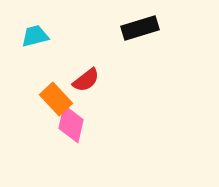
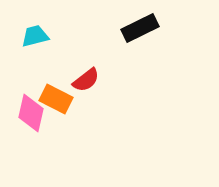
black rectangle: rotated 9 degrees counterclockwise
orange rectangle: rotated 20 degrees counterclockwise
pink diamond: moved 40 px left, 11 px up
